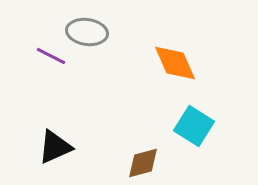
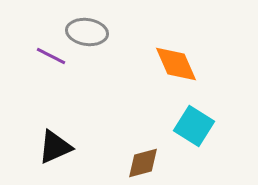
orange diamond: moved 1 px right, 1 px down
